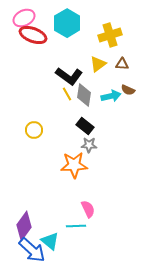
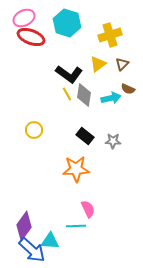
cyan hexagon: rotated 12 degrees counterclockwise
red ellipse: moved 2 px left, 2 px down
brown triangle: rotated 48 degrees counterclockwise
black L-shape: moved 2 px up
brown semicircle: moved 1 px up
cyan arrow: moved 2 px down
black rectangle: moved 10 px down
gray star: moved 24 px right, 4 px up
orange star: moved 2 px right, 4 px down
cyan triangle: rotated 36 degrees counterclockwise
